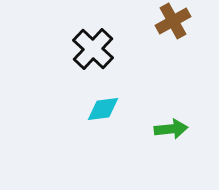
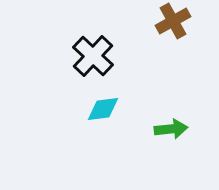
black cross: moved 7 px down
